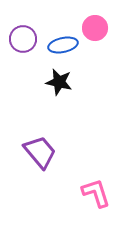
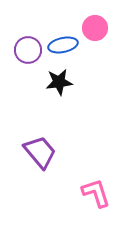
purple circle: moved 5 px right, 11 px down
black star: rotated 20 degrees counterclockwise
